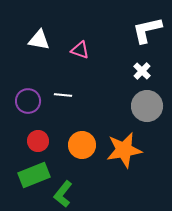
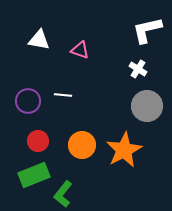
white cross: moved 4 px left, 2 px up; rotated 12 degrees counterclockwise
orange star: rotated 18 degrees counterclockwise
